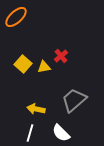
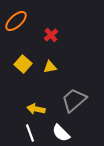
orange ellipse: moved 4 px down
red cross: moved 10 px left, 21 px up
yellow triangle: moved 6 px right
white line: rotated 36 degrees counterclockwise
